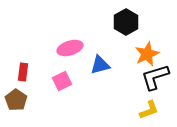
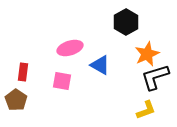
blue triangle: rotated 45 degrees clockwise
pink square: rotated 36 degrees clockwise
yellow L-shape: moved 3 px left
